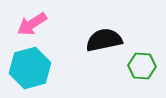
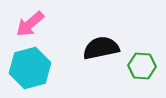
pink arrow: moved 2 px left; rotated 8 degrees counterclockwise
black semicircle: moved 3 px left, 8 px down
